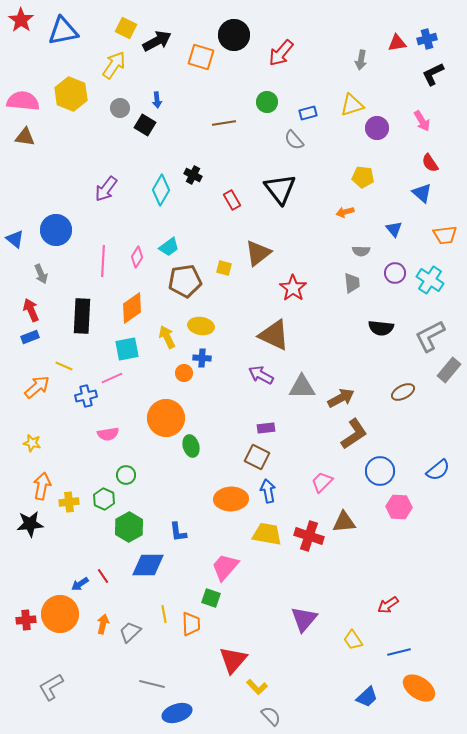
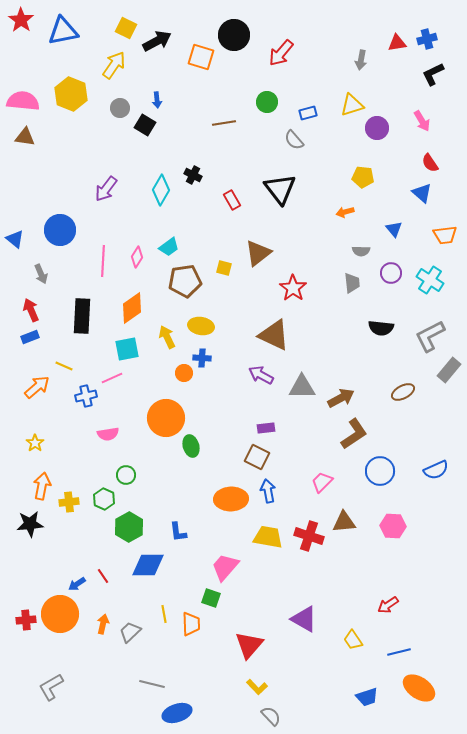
blue circle at (56, 230): moved 4 px right
purple circle at (395, 273): moved 4 px left
yellow star at (32, 443): moved 3 px right; rotated 24 degrees clockwise
blue semicircle at (438, 470): moved 2 px left; rotated 15 degrees clockwise
pink hexagon at (399, 507): moved 6 px left, 19 px down
yellow trapezoid at (267, 534): moved 1 px right, 3 px down
blue arrow at (80, 584): moved 3 px left
purple triangle at (304, 619): rotated 40 degrees counterclockwise
red triangle at (233, 660): moved 16 px right, 15 px up
blue trapezoid at (367, 697): rotated 25 degrees clockwise
